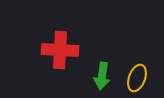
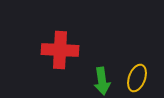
green arrow: moved 5 px down; rotated 16 degrees counterclockwise
